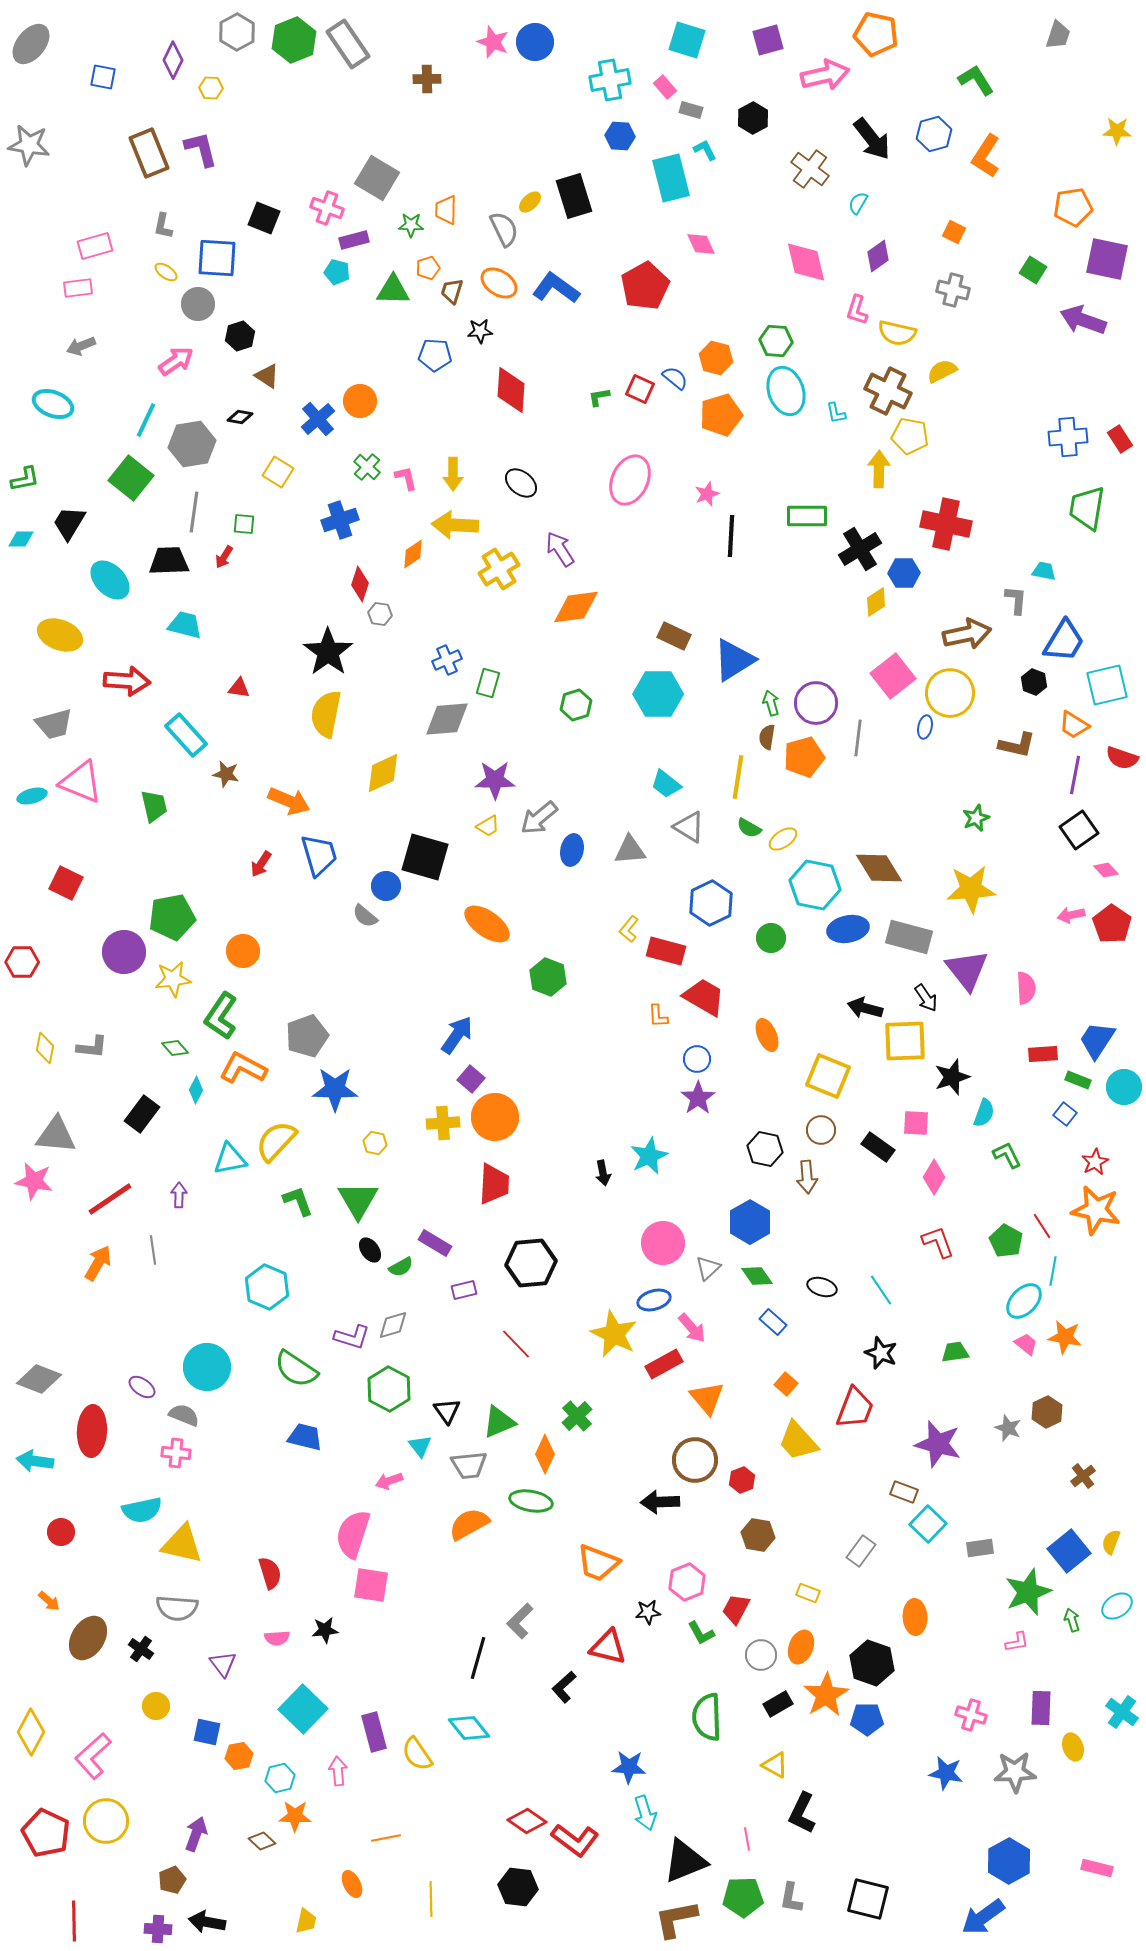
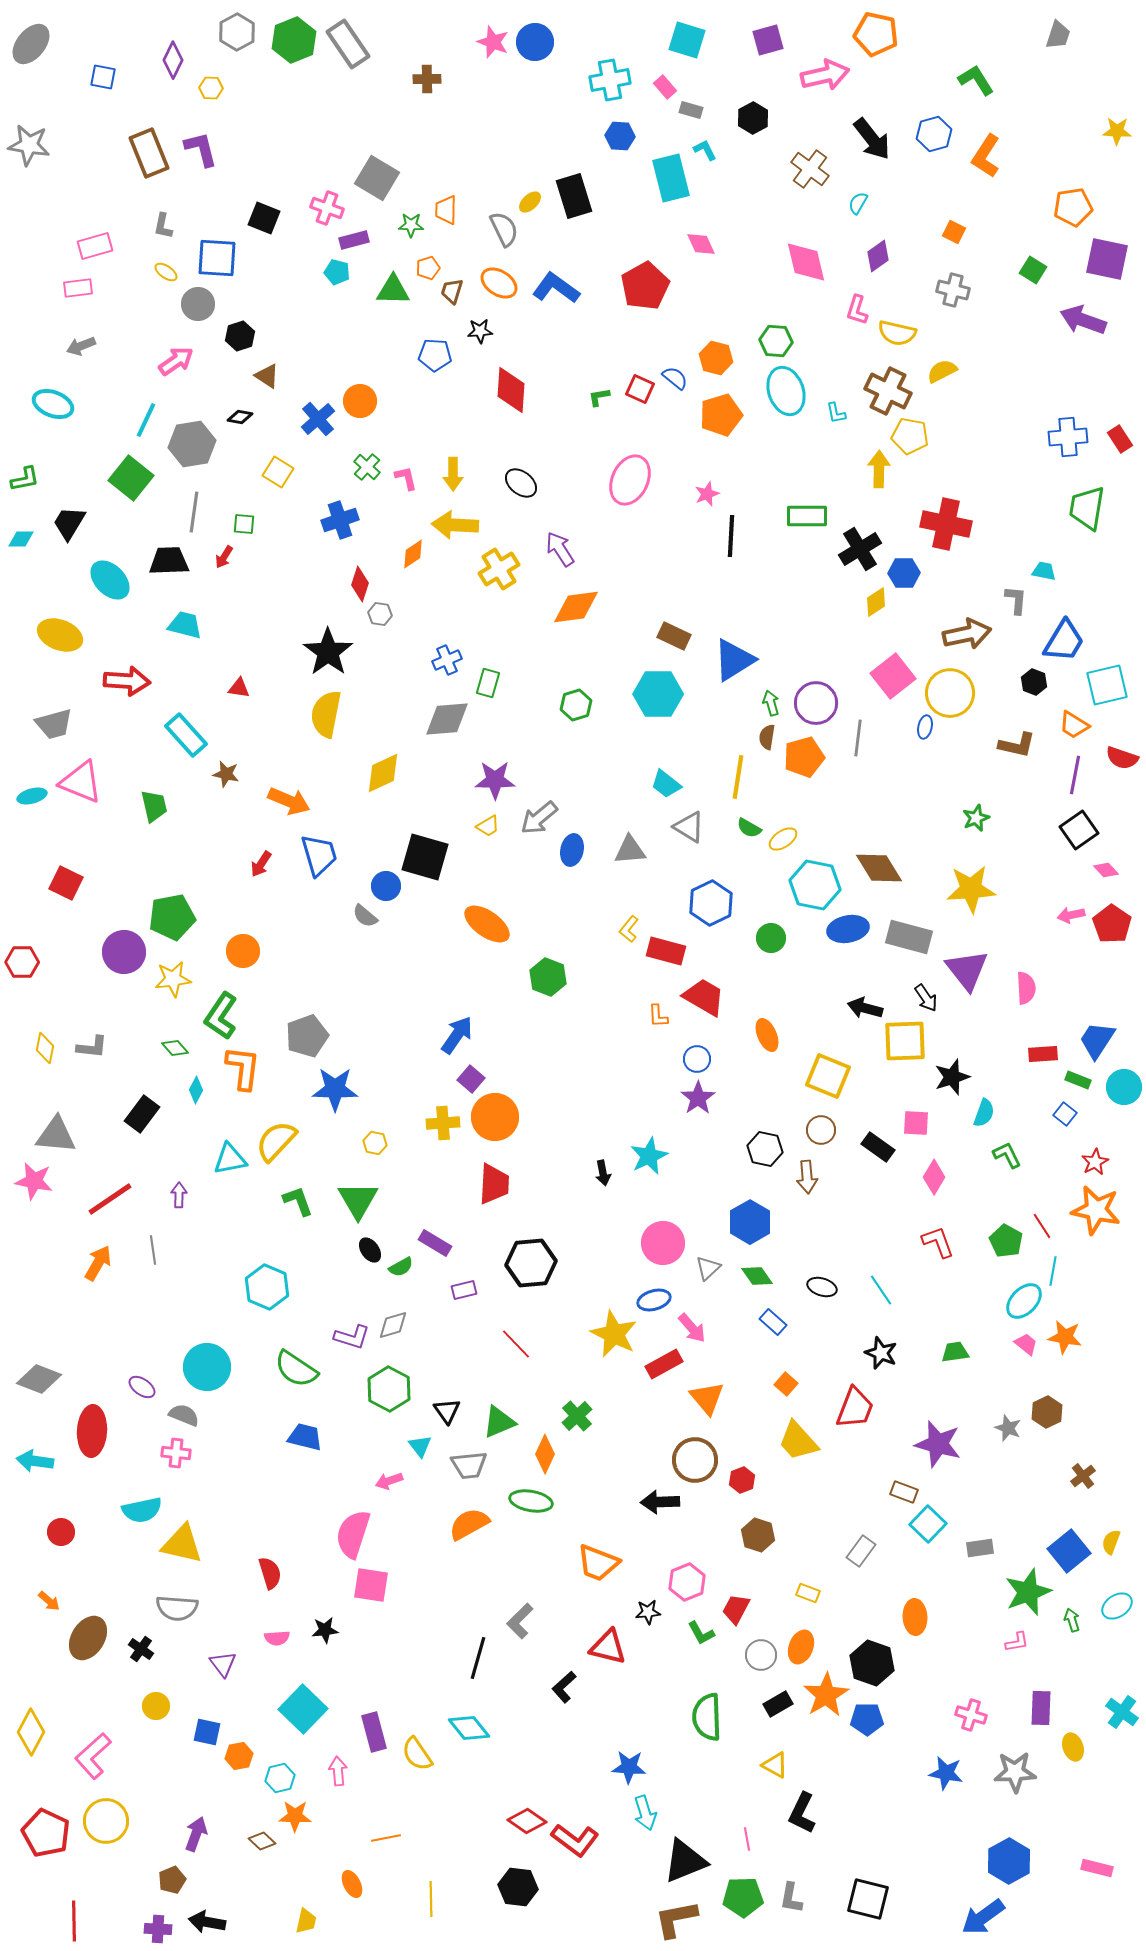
orange L-shape at (243, 1068): rotated 69 degrees clockwise
brown hexagon at (758, 1535): rotated 8 degrees clockwise
